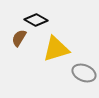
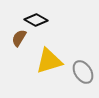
yellow triangle: moved 7 px left, 12 px down
gray ellipse: moved 1 px left, 1 px up; rotated 35 degrees clockwise
